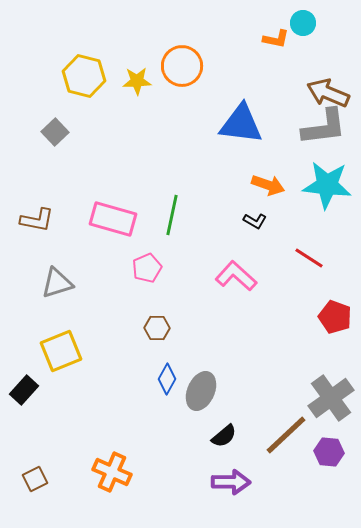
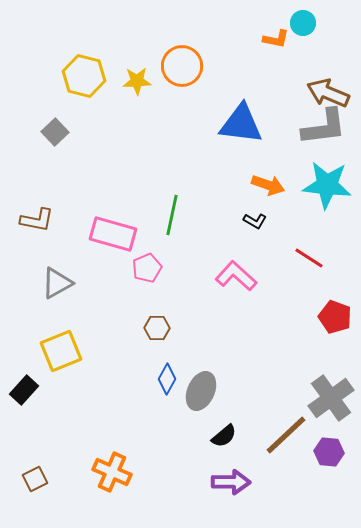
pink rectangle: moved 15 px down
gray triangle: rotated 12 degrees counterclockwise
